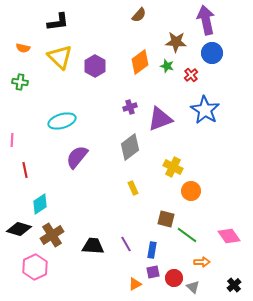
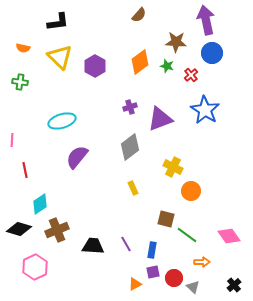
brown cross: moved 5 px right, 5 px up; rotated 10 degrees clockwise
